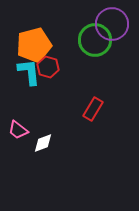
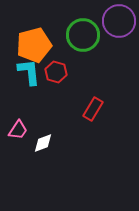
purple circle: moved 7 px right, 3 px up
green circle: moved 12 px left, 5 px up
red hexagon: moved 8 px right, 5 px down
pink trapezoid: rotated 95 degrees counterclockwise
